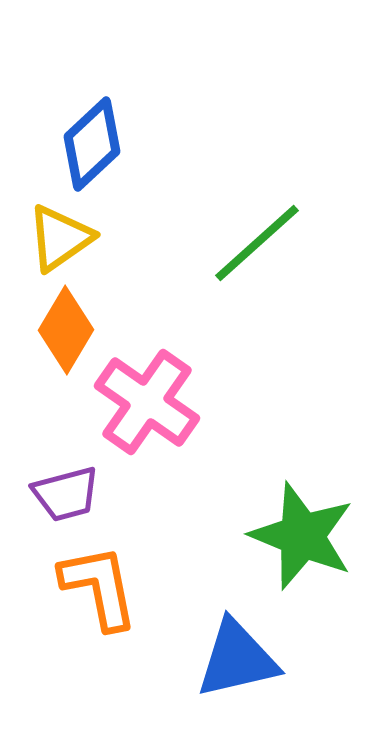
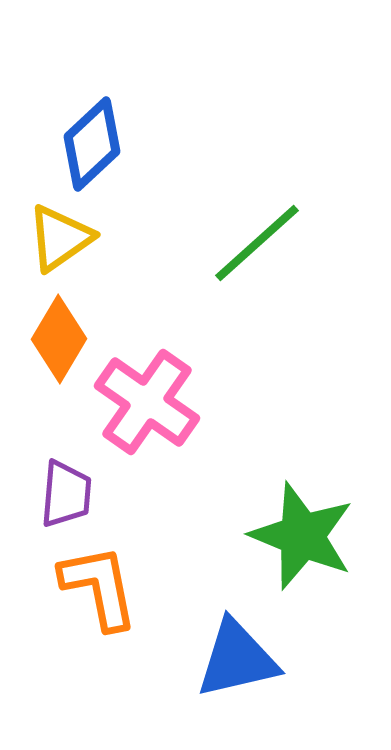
orange diamond: moved 7 px left, 9 px down
purple trapezoid: rotated 70 degrees counterclockwise
